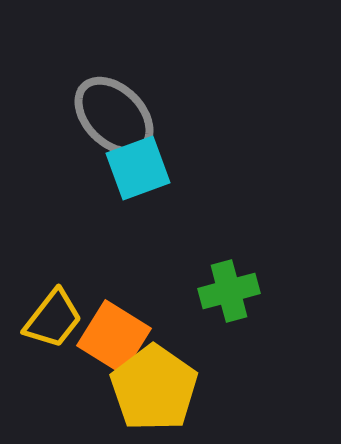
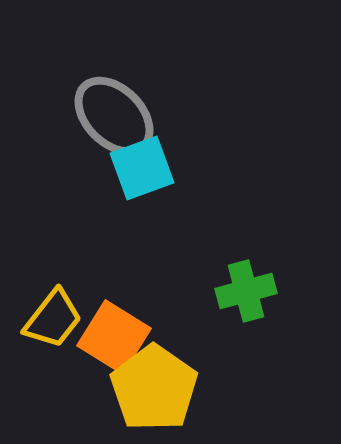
cyan square: moved 4 px right
green cross: moved 17 px right
